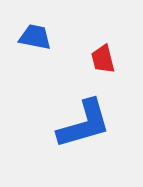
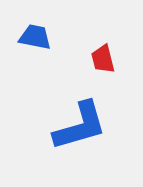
blue L-shape: moved 4 px left, 2 px down
